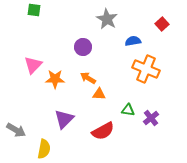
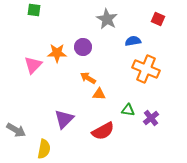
red square: moved 4 px left, 5 px up; rotated 24 degrees counterclockwise
orange star: moved 2 px right, 26 px up
